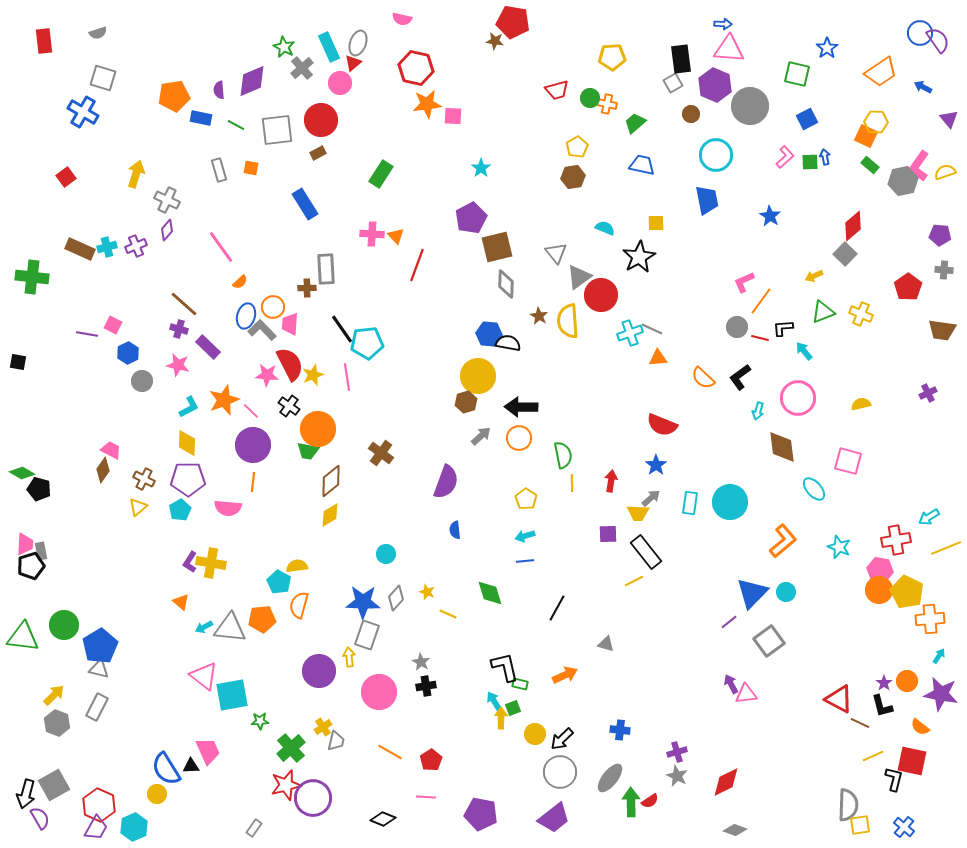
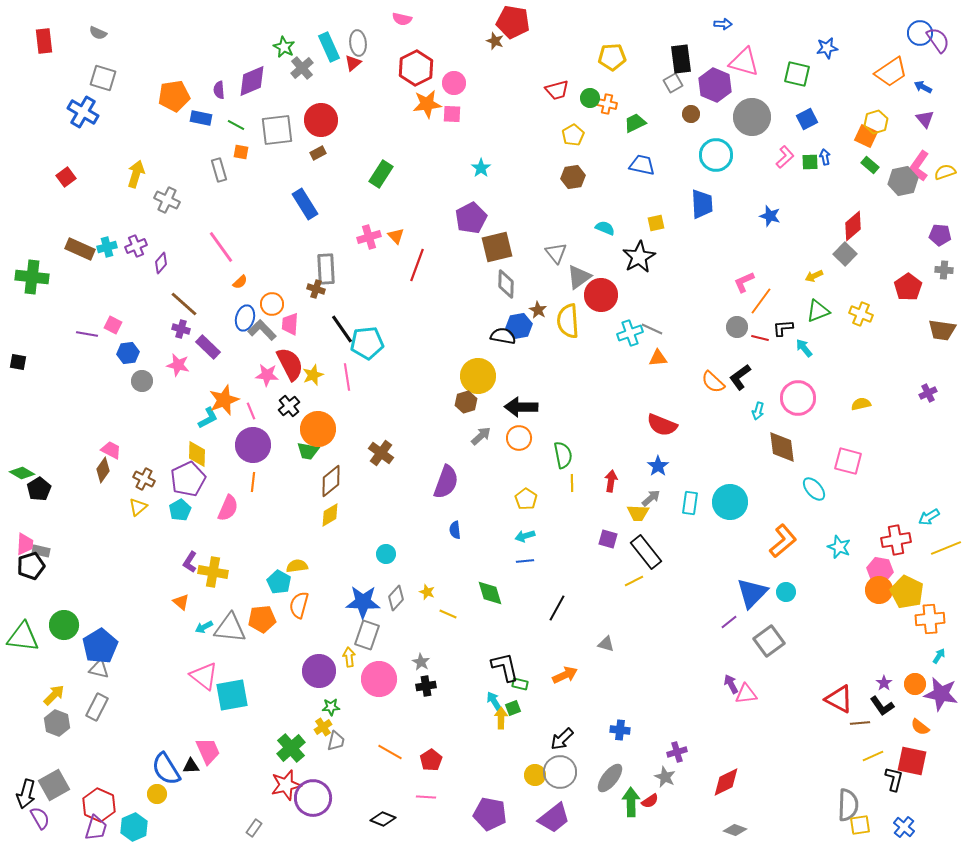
gray semicircle at (98, 33): rotated 42 degrees clockwise
brown star at (495, 41): rotated 12 degrees clockwise
gray ellipse at (358, 43): rotated 25 degrees counterclockwise
blue star at (827, 48): rotated 25 degrees clockwise
pink triangle at (729, 49): moved 15 px right, 13 px down; rotated 12 degrees clockwise
red hexagon at (416, 68): rotated 20 degrees clockwise
orange trapezoid at (881, 72): moved 10 px right
pink circle at (340, 83): moved 114 px right
gray circle at (750, 106): moved 2 px right, 11 px down
pink square at (453, 116): moved 1 px left, 2 px up
purple triangle at (949, 119): moved 24 px left
yellow hexagon at (876, 122): rotated 20 degrees counterclockwise
green trapezoid at (635, 123): rotated 15 degrees clockwise
yellow pentagon at (577, 147): moved 4 px left, 12 px up
orange square at (251, 168): moved 10 px left, 16 px up
blue trapezoid at (707, 200): moved 5 px left, 4 px down; rotated 8 degrees clockwise
blue star at (770, 216): rotated 15 degrees counterclockwise
yellow square at (656, 223): rotated 12 degrees counterclockwise
purple diamond at (167, 230): moved 6 px left, 33 px down
pink cross at (372, 234): moved 3 px left, 3 px down; rotated 20 degrees counterclockwise
brown cross at (307, 288): moved 9 px right, 1 px down; rotated 18 degrees clockwise
orange circle at (273, 307): moved 1 px left, 3 px up
green triangle at (823, 312): moved 5 px left, 1 px up
blue ellipse at (246, 316): moved 1 px left, 2 px down
brown star at (539, 316): moved 1 px left, 6 px up
purple cross at (179, 329): moved 2 px right
blue hexagon at (489, 334): moved 30 px right, 8 px up; rotated 15 degrees counterclockwise
black semicircle at (508, 343): moved 5 px left, 7 px up
cyan arrow at (804, 351): moved 3 px up
blue hexagon at (128, 353): rotated 20 degrees clockwise
orange semicircle at (703, 378): moved 10 px right, 4 px down
black cross at (289, 406): rotated 15 degrees clockwise
cyan L-shape at (189, 407): moved 19 px right, 11 px down
pink line at (251, 411): rotated 24 degrees clockwise
yellow diamond at (187, 443): moved 10 px right, 11 px down
blue star at (656, 465): moved 2 px right, 1 px down
purple pentagon at (188, 479): rotated 24 degrees counterclockwise
black pentagon at (39, 489): rotated 25 degrees clockwise
pink semicircle at (228, 508): rotated 72 degrees counterclockwise
purple square at (608, 534): moved 5 px down; rotated 18 degrees clockwise
gray rectangle at (41, 551): rotated 66 degrees counterclockwise
yellow cross at (211, 563): moved 2 px right, 9 px down
orange circle at (907, 681): moved 8 px right, 3 px down
pink circle at (379, 692): moved 13 px up
black L-shape at (882, 706): rotated 20 degrees counterclockwise
green star at (260, 721): moved 71 px right, 14 px up
brown line at (860, 723): rotated 30 degrees counterclockwise
yellow circle at (535, 734): moved 41 px down
gray star at (677, 776): moved 12 px left, 1 px down
purple pentagon at (481, 814): moved 9 px right
purple trapezoid at (96, 828): rotated 12 degrees counterclockwise
